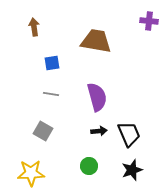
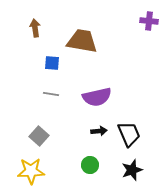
brown arrow: moved 1 px right, 1 px down
brown trapezoid: moved 14 px left
blue square: rotated 14 degrees clockwise
purple semicircle: rotated 92 degrees clockwise
gray square: moved 4 px left, 5 px down; rotated 12 degrees clockwise
green circle: moved 1 px right, 1 px up
yellow star: moved 2 px up
